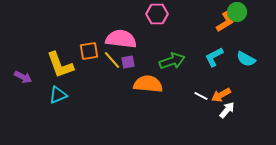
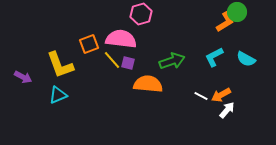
pink hexagon: moved 16 px left; rotated 15 degrees counterclockwise
orange square: moved 7 px up; rotated 12 degrees counterclockwise
purple square: moved 1 px down; rotated 24 degrees clockwise
